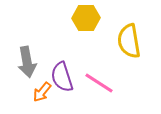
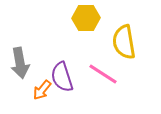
yellow semicircle: moved 5 px left, 1 px down
gray arrow: moved 7 px left, 1 px down
pink line: moved 4 px right, 9 px up
orange arrow: moved 2 px up
